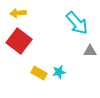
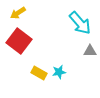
yellow arrow: rotated 28 degrees counterclockwise
cyan arrow: moved 3 px right
